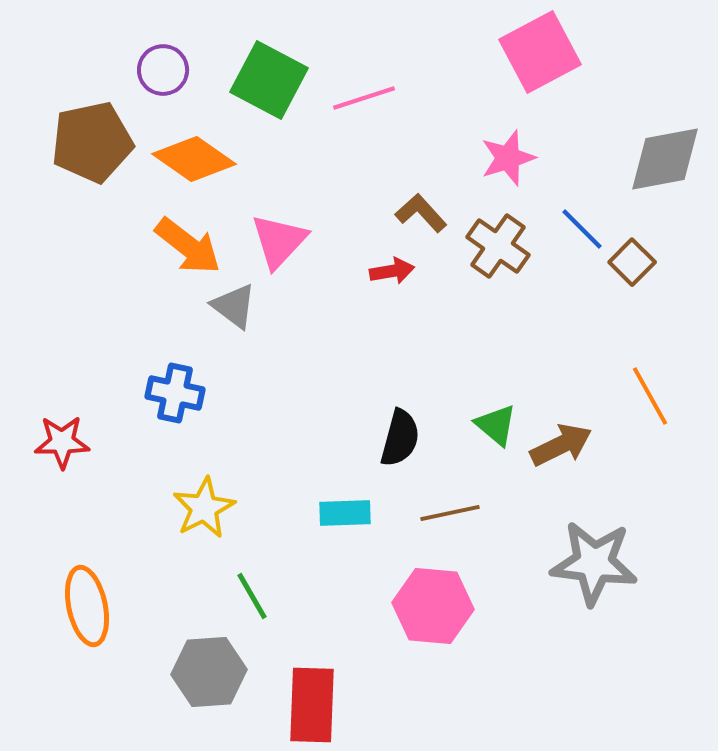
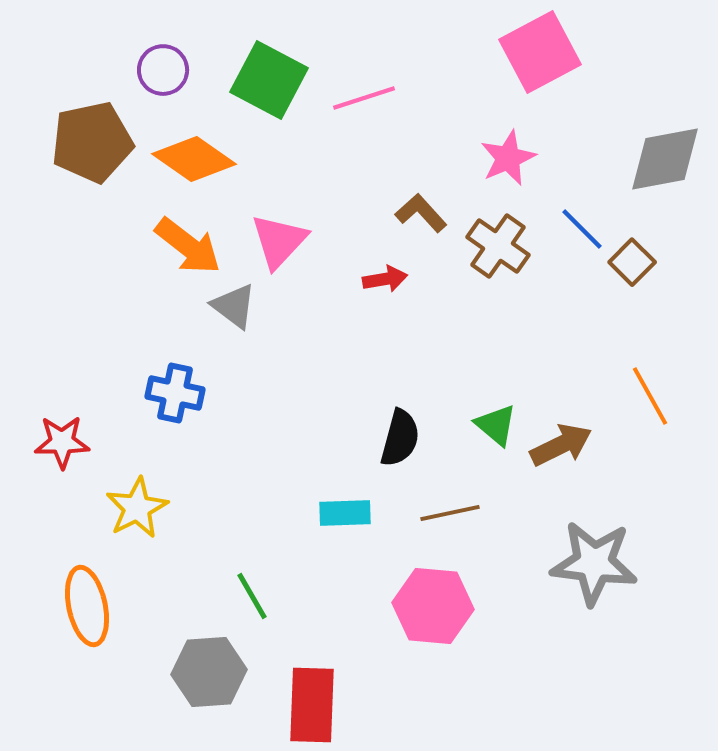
pink star: rotated 6 degrees counterclockwise
red arrow: moved 7 px left, 8 px down
yellow star: moved 67 px left
